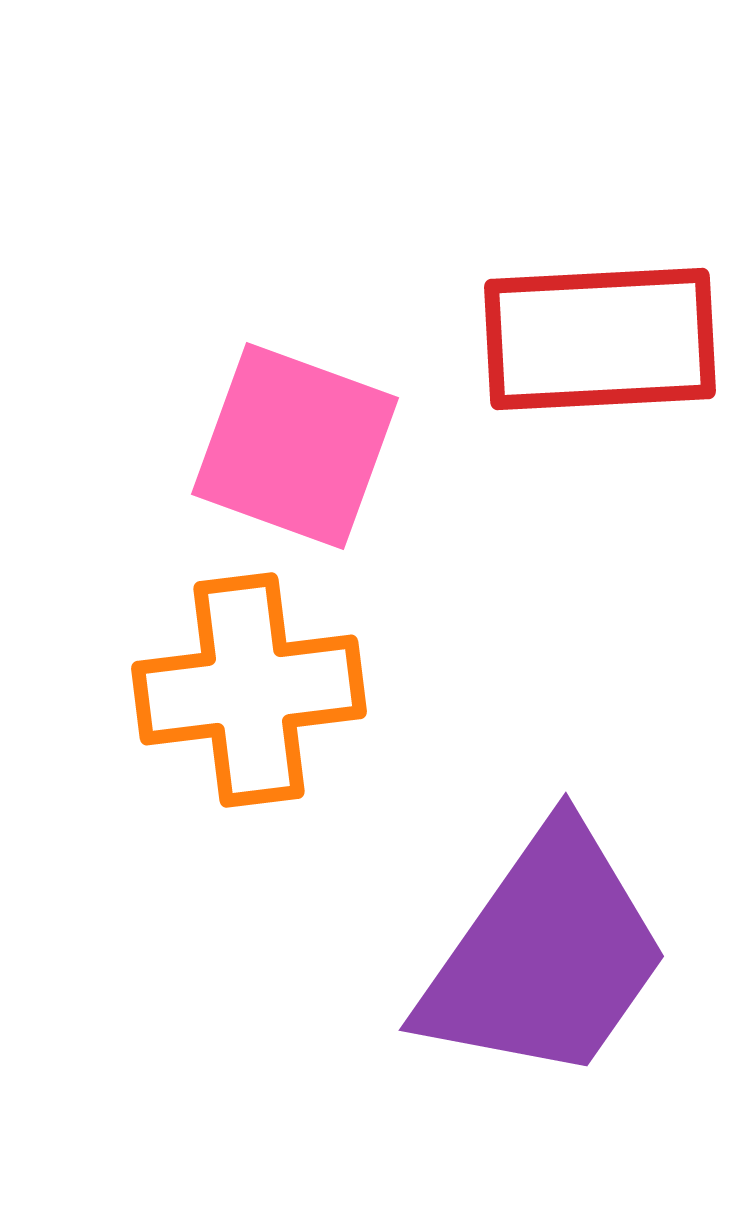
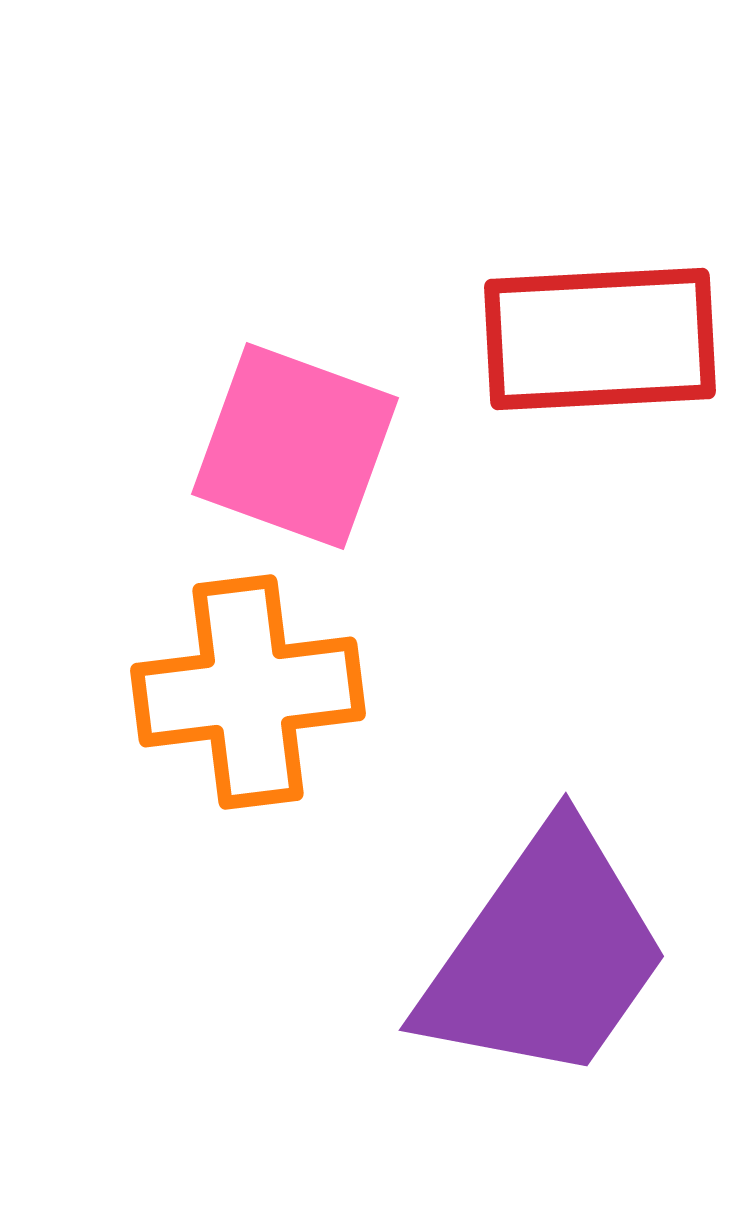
orange cross: moved 1 px left, 2 px down
